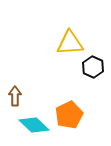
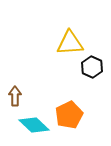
black hexagon: moved 1 px left
